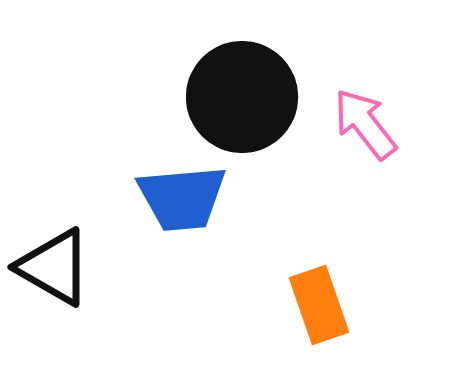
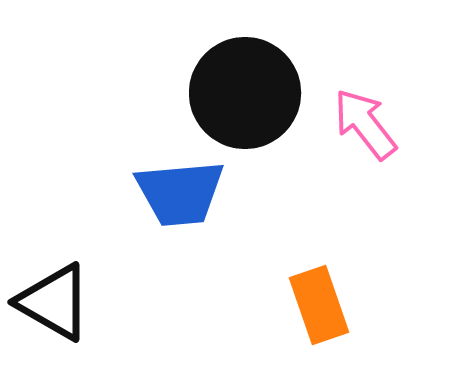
black circle: moved 3 px right, 4 px up
blue trapezoid: moved 2 px left, 5 px up
black triangle: moved 35 px down
